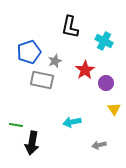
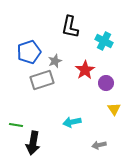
gray rectangle: rotated 30 degrees counterclockwise
black arrow: moved 1 px right
